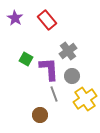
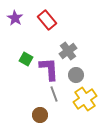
gray circle: moved 4 px right, 1 px up
